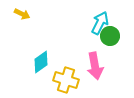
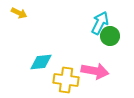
yellow arrow: moved 3 px left, 1 px up
cyan diamond: rotated 30 degrees clockwise
pink arrow: moved 5 px down; rotated 68 degrees counterclockwise
yellow cross: rotated 10 degrees counterclockwise
